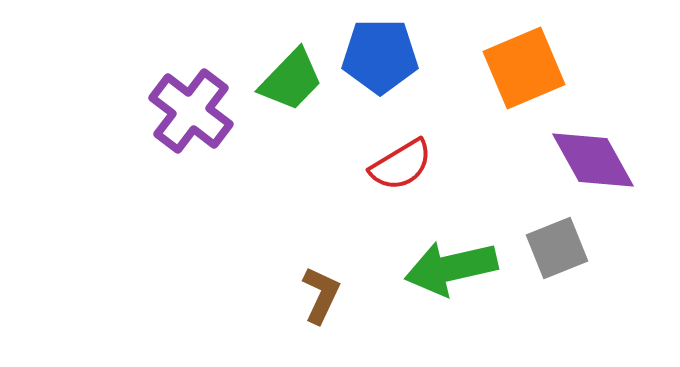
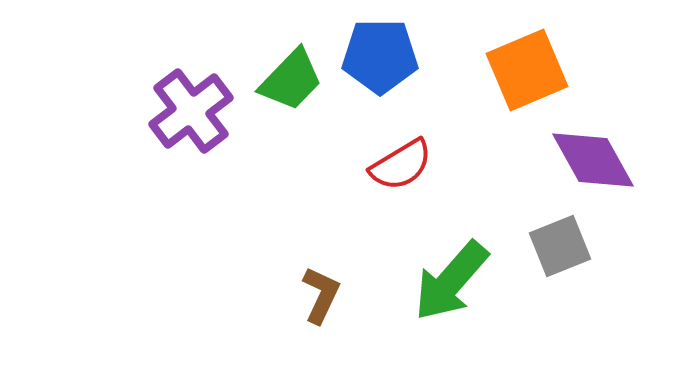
orange square: moved 3 px right, 2 px down
purple cross: rotated 16 degrees clockwise
gray square: moved 3 px right, 2 px up
green arrow: moved 13 px down; rotated 36 degrees counterclockwise
